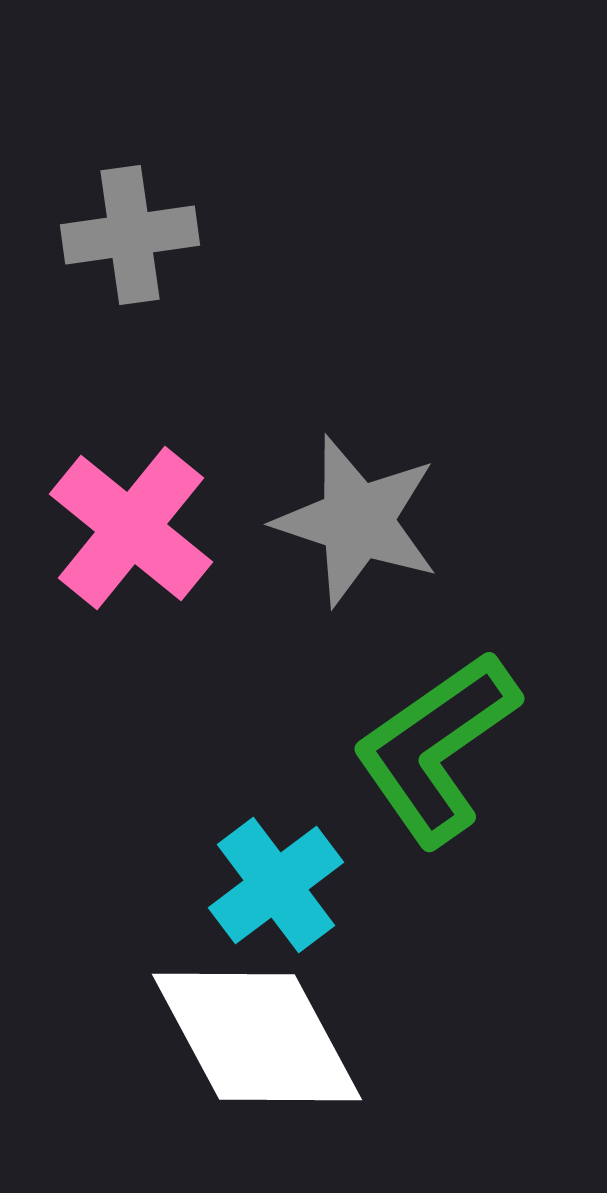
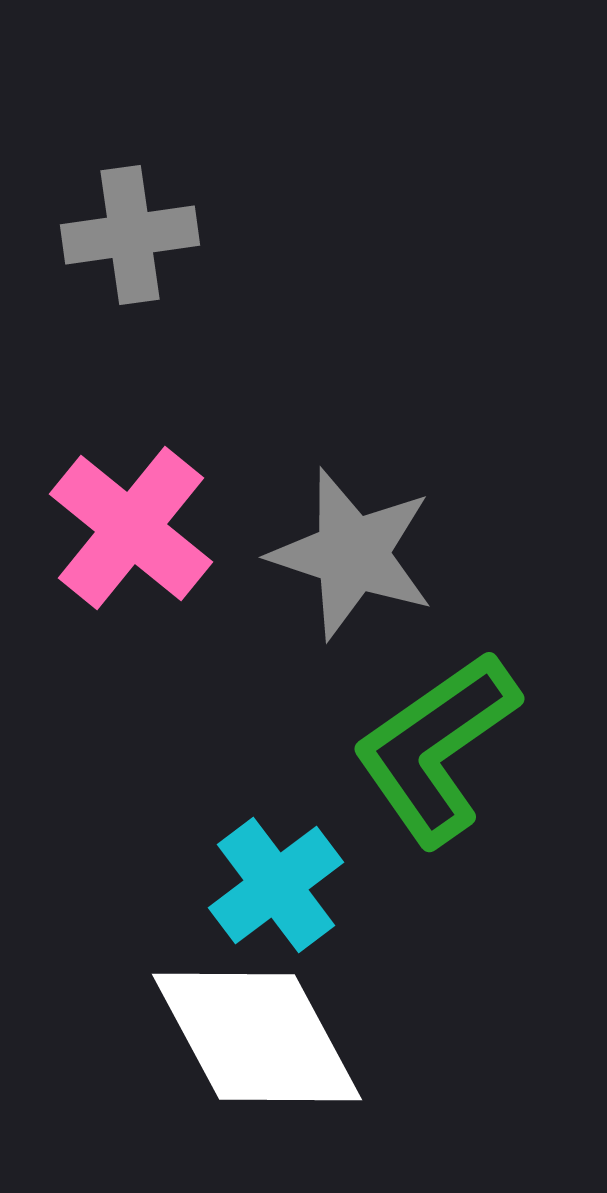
gray star: moved 5 px left, 33 px down
